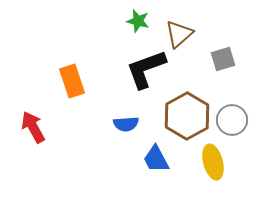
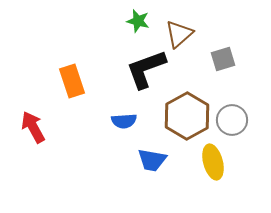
blue semicircle: moved 2 px left, 3 px up
blue trapezoid: moved 4 px left, 1 px down; rotated 52 degrees counterclockwise
